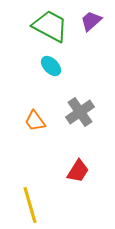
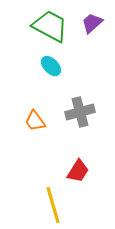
purple trapezoid: moved 1 px right, 2 px down
gray cross: rotated 20 degrees clockwise
yellow line: moved 23 px right
